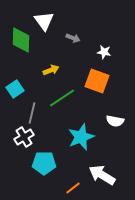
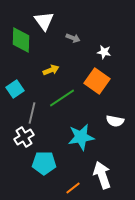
orange square: rotated 15 degrees clockwise
cyan star: rotated 12 degrees clockwise
white arrow: rotated 40 degrees clockwise
